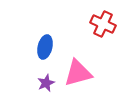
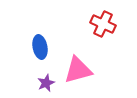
blue ellipse: moved 5 px left; rotated 25 degrees counterclockwise
pink triangle: moved 3 px up
